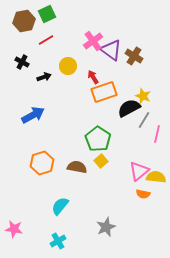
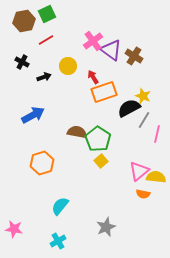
brown semicircle: moved 35 px up
